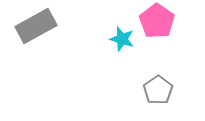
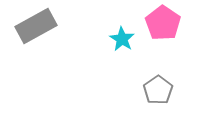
pink pentagon: moved 6 px right, 2 px down
cyan star: rotated 15 degrees clockwise
